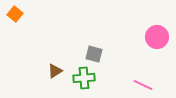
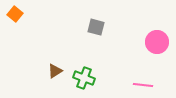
pink circle: moved 5 px down
gray square: moved 2 px right, 27 px up
green cross: rotated 25 degrees clockwise
pink line: rotated 18 degrees counterclockwise
